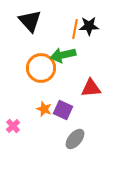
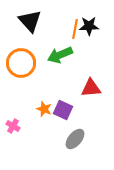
green arrow: moved 3 px left; rotated 10 degrees counterclockwise
orange circle: moved 20 px left, 5 px up
pink cross: rotated 16 degrees counterclockwise
